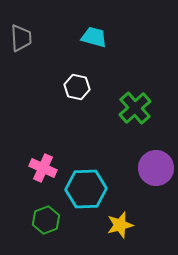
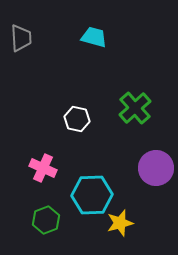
white hexagon: moved 32 px down
cyan hexagon: moved 6 px right, 6 px down
yellow star: moved 2 px up
